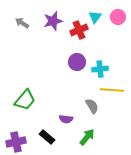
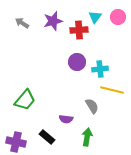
red cross: rotated 18 degrees clockwise
yellow line: rotated 10 degrees clockwise
green arrow: rotated 30 degrees counterclockwise
purple cross: rotated 24 degrees clockwise
